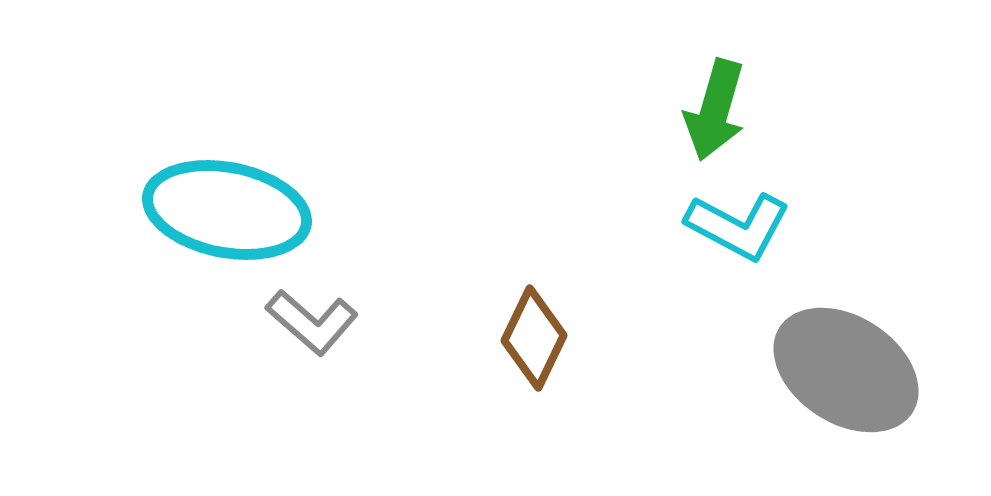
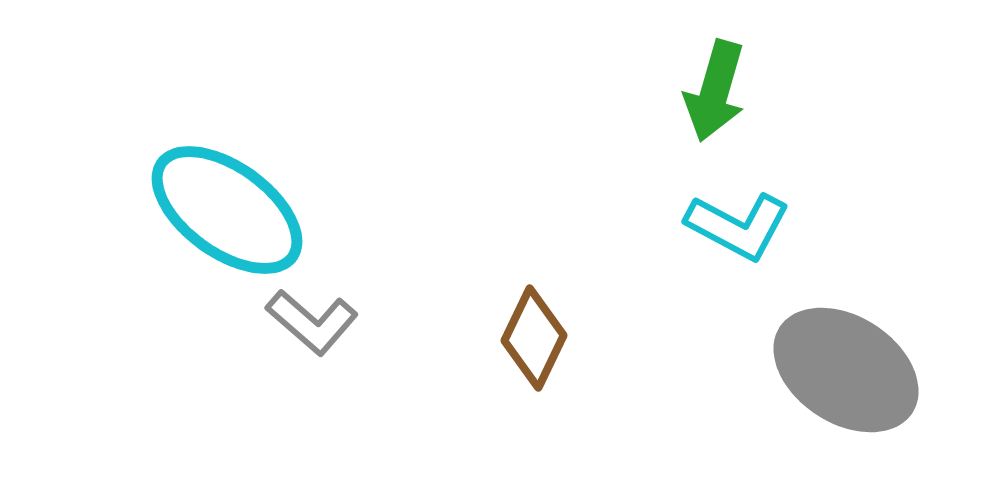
green arrow: moved 19 px up
cyan ellipse: rotated 25 degrees clockwise
